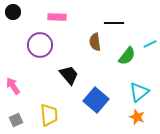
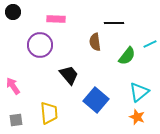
pink rectangle: moved 1 px left, 2 px down
yellow trapezoid: moved 2 px up
gray square: rotated 16 degrees clockwise
